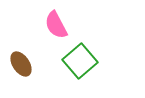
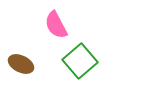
brown ellipse: rotated 30 degrees counterclockwise
